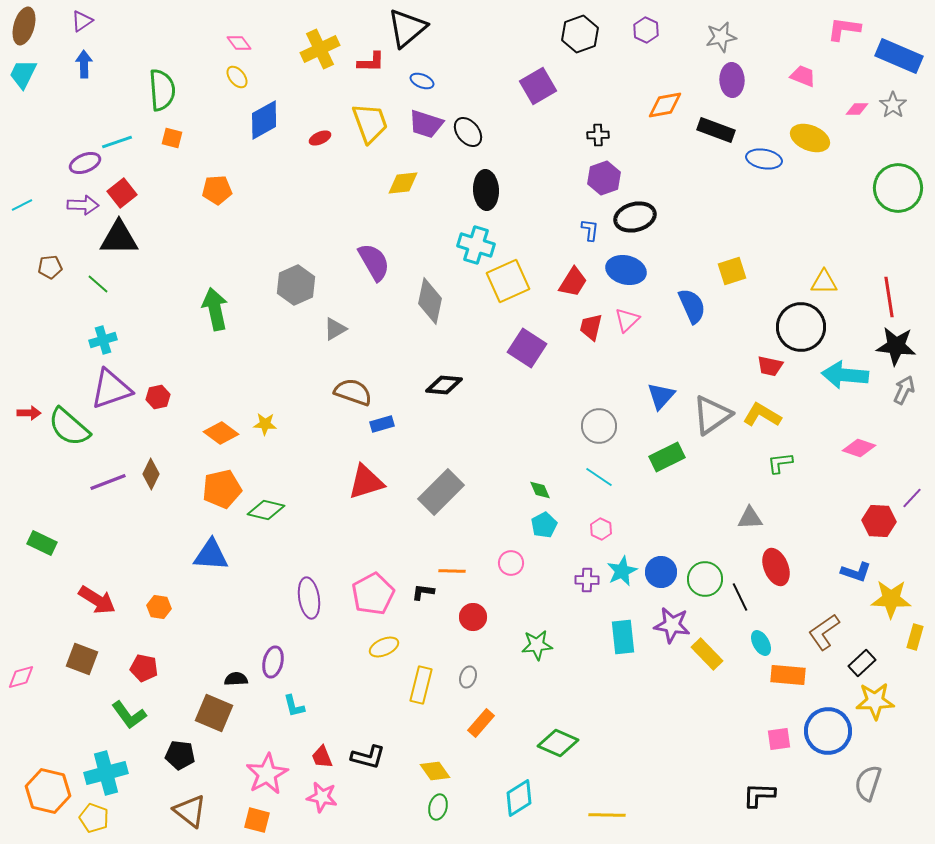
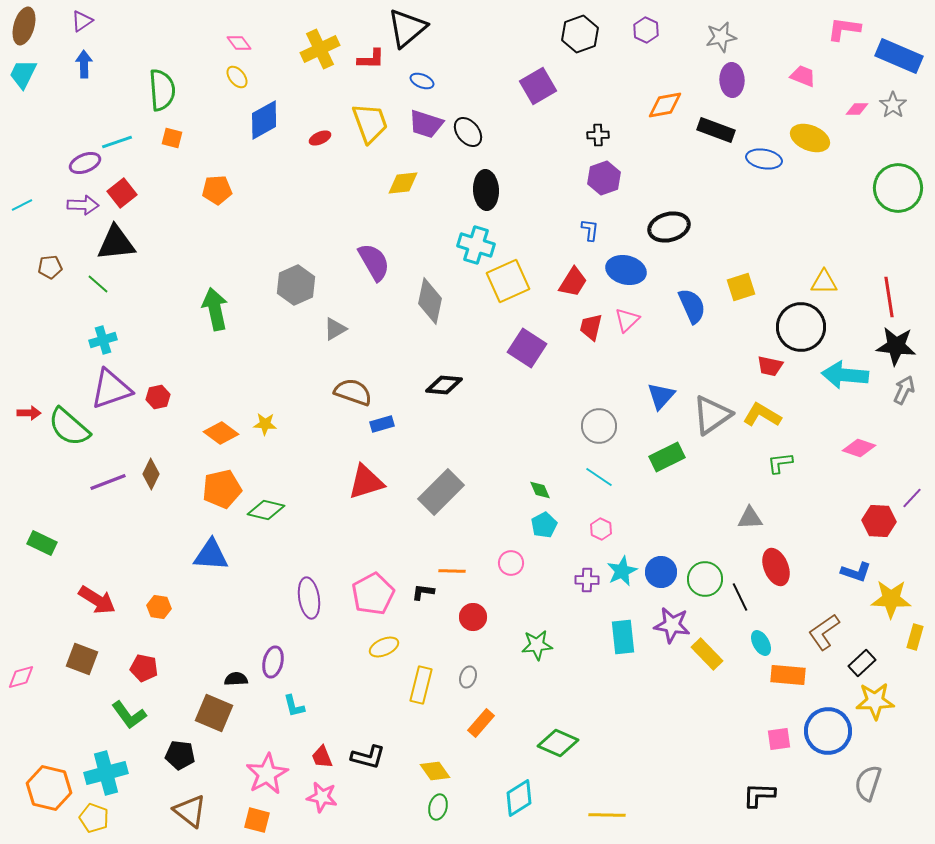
red L-shape at (371, 62): moved 3 px up
black ellipse at (635, 217): moved 34 px right, 10 px down
black triangle at (119, 238): moved 3 px left, 5 px down; rotated 6 degrees counterclockwise
yellow square at (732, 271): moved 9 px right, 16 px down
orange hexagon at (48, 791): moved 1 px right, 3 px up
